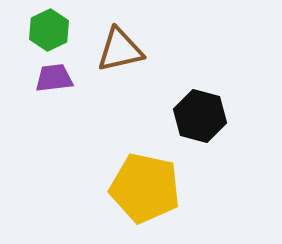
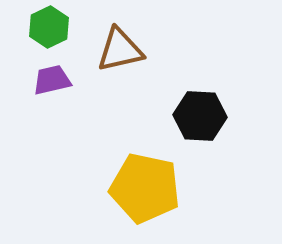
green hexagon: moved 3 px up
purple trapezoid: moved 2 px left, 2 px down; rotated 6 degrees counterclockwise
black hexagon: rotated 12 degrees counterclockwise
